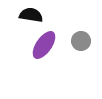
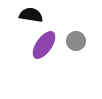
gray circle: moved 5 px left
